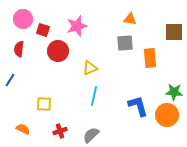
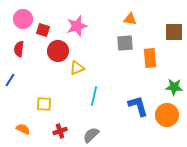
yellow triangle: moved 13 px left
green star: moved 5 px up
